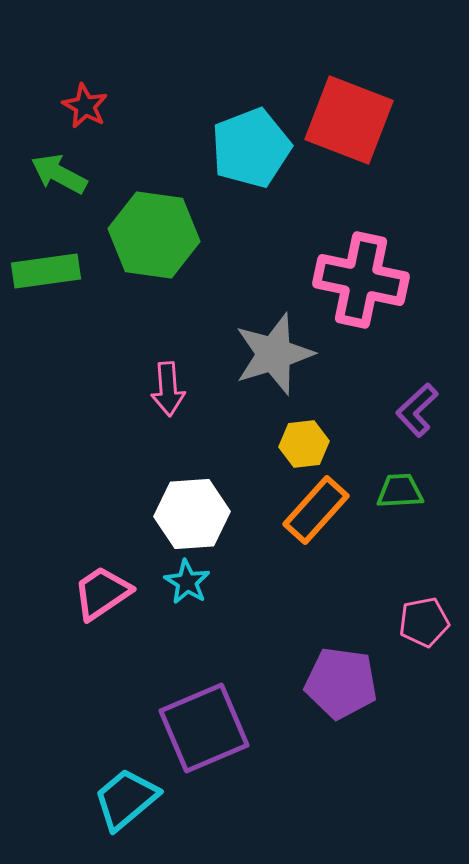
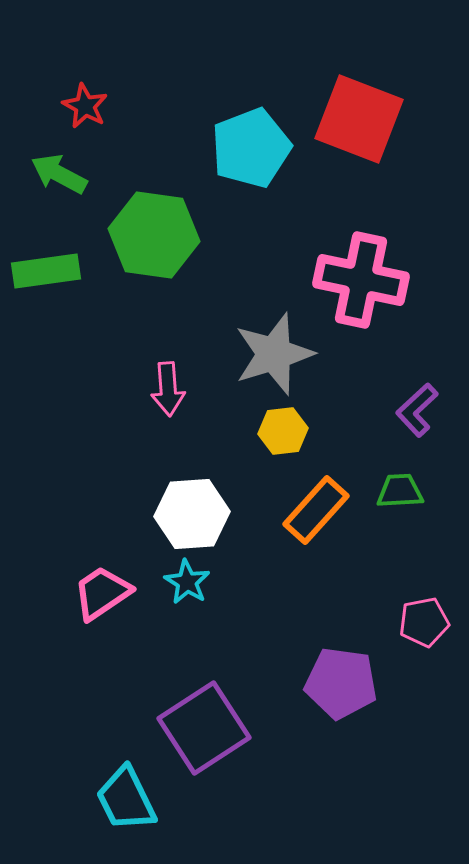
red square: moved 10 px right, 1 px up
yellow hexagon: moved 21 px left, 13 px up
purple square: rotated 10 degrees counterclockwise
cyan trapezoid: rotated 76 degrees counterclockwise
